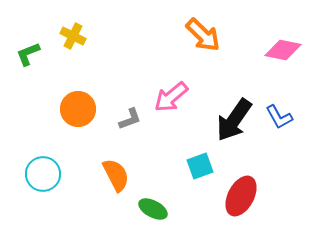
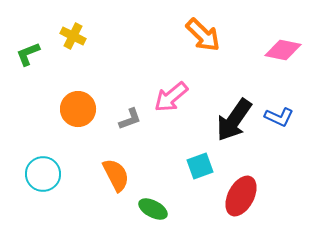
blue L-shape: rotated 36 degrees counterclockwise
